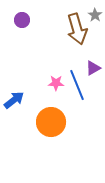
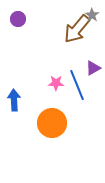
gray star: moved 3 px left
purple circle: moved 4 px left, 1 px up
brown arrow: rotated 56 degrees clockwise
blue arrow: rotated 55 degrees counterclockwise
orange circle: moved 1 px right, 1 px down
